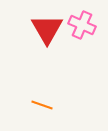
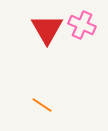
orange line: rotated 15 degrees clockwise
